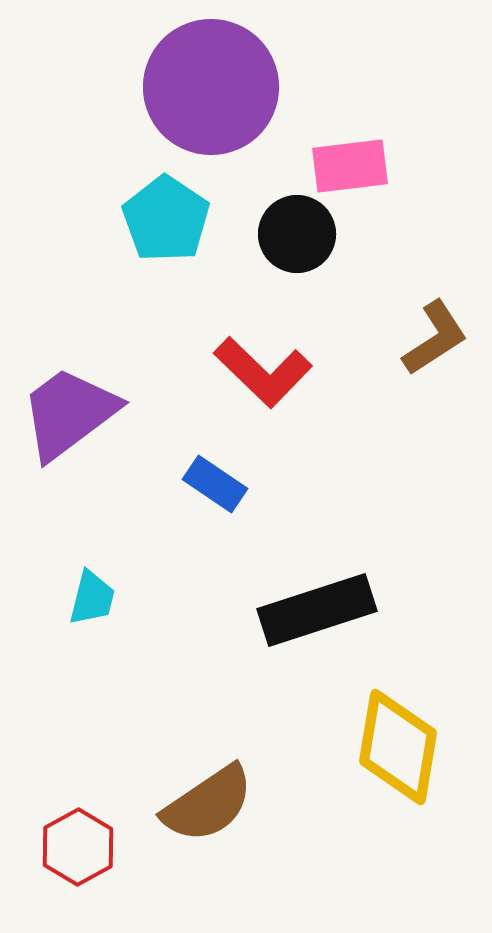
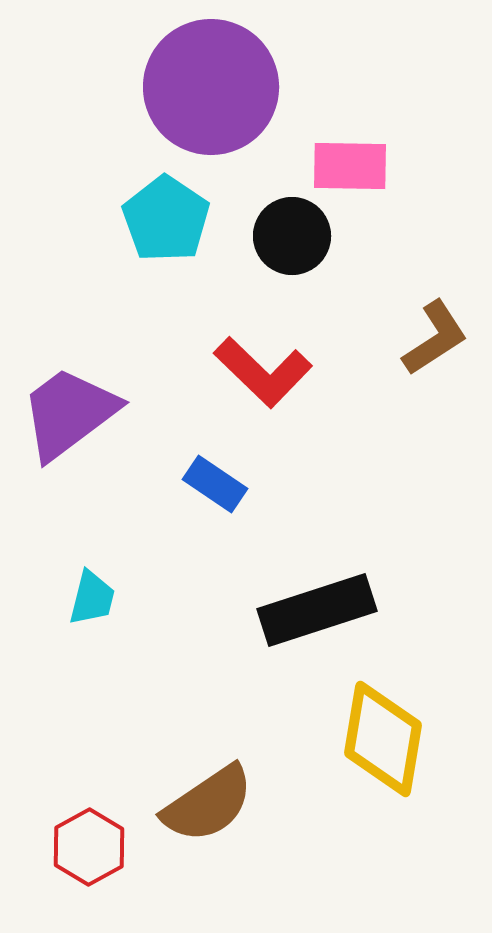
pink rectangle: rotated 8 degrees clockwise
black circle: moved 5 px left, 2 px down
yellow diamond: moved 15 px left, 8 px up
red hexagon: moved 11 px right
